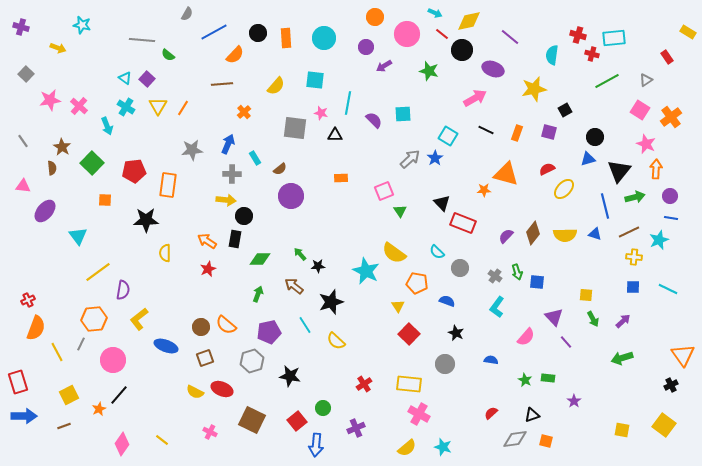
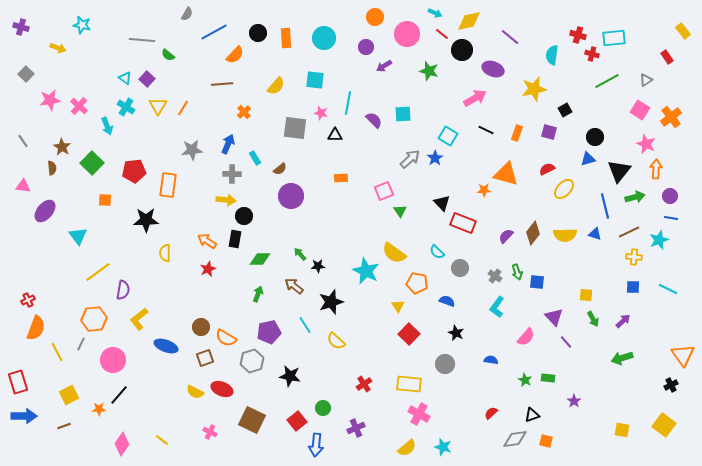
yellow rectangle at (688, 32): moved 5 px left, 1 px up; rotated 21 degrees clockwise
orange semicircle at (226, 325): moved 13 px down; rotated 10 degrees counterclockwise
orange star at (99, 409): rotated 24 degrees clockwise
